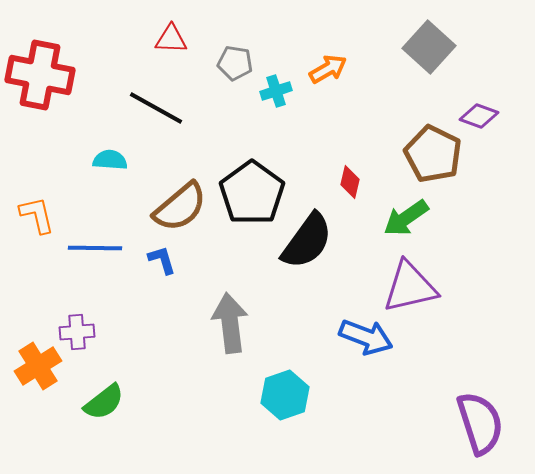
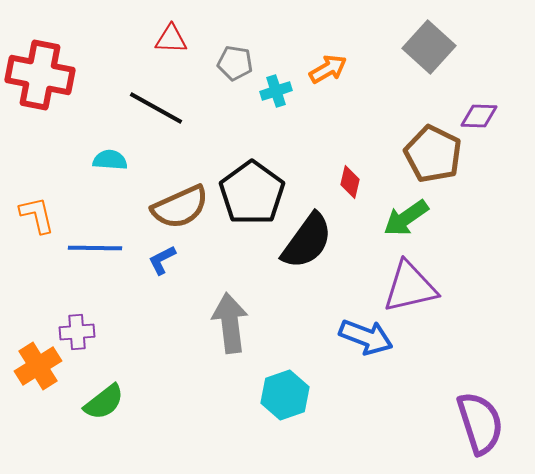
purple diamond: rotated 18 degrees counterclockwise
brown semicircle: rotated 16 degrees clockwise
blue L-shape: rotated 100 degrees counterclockwise
